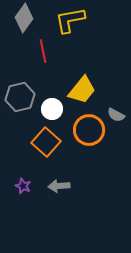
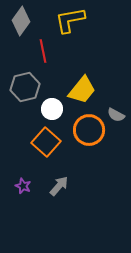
gray diamond: moved 3 px left, 3 px down
gray hexagon: moved 5 px right, 10 px up
gray arrow: rotated 135 degrees clockwise
